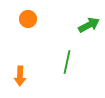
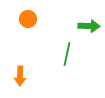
green arrow: moved 1 px down; rotated 30 degrees clockwise
green line: moved 8 px up
